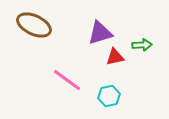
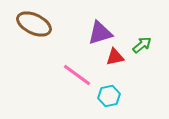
brown ellipse: moved 1 px up
green arrow: rotated 36 degrees counterclockwise
pink line: moved 10 px right, 5 px up
